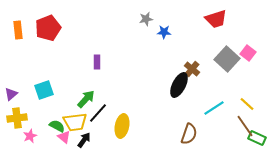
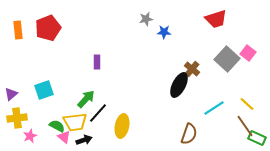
black arrow: rotated 35 degrees clockwise
